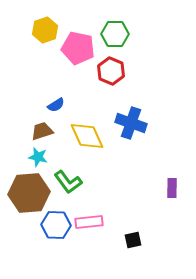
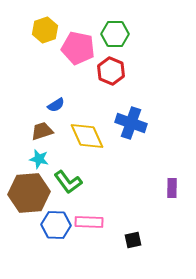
cyan star: moved 1 px right, 2 px down
pink rectangle: rotated 8 degrees clockwise
